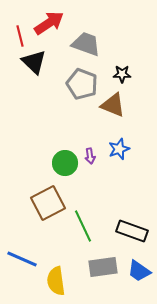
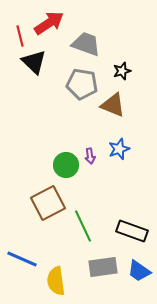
black star: moved 3 px up; rotated 18 degrees counterclockwise
gray pentagon: rotated 12 degrees counterclockwise
green circle: moved 1 px right, 2 px down
